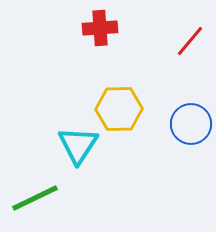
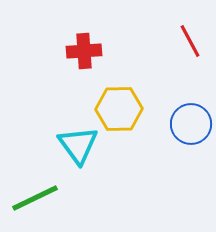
red cross: moved 16 px left, 23 px down
red line: rotated 68 degrees counterclockwise
cyan triangle: rotated 9 degrees counterclockwise
